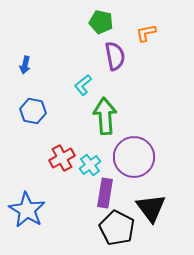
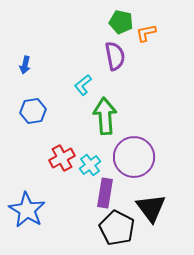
green pentagon: moved 20 px right
blue hexagon: rotated 20 degrees counterclockwise
